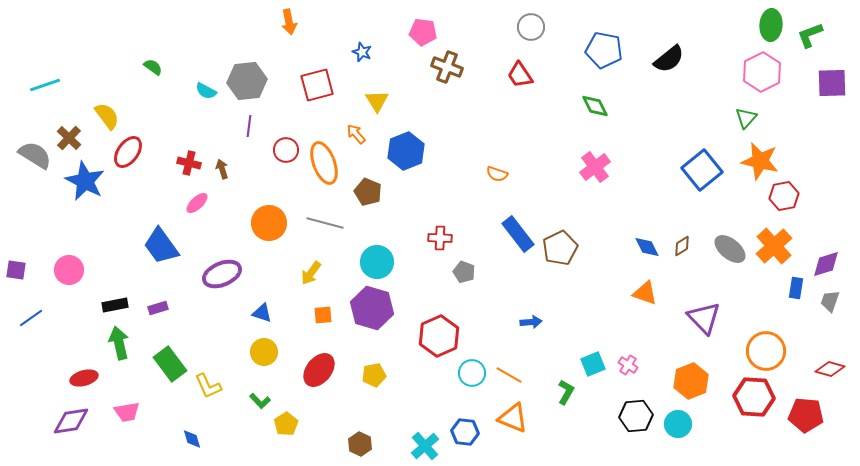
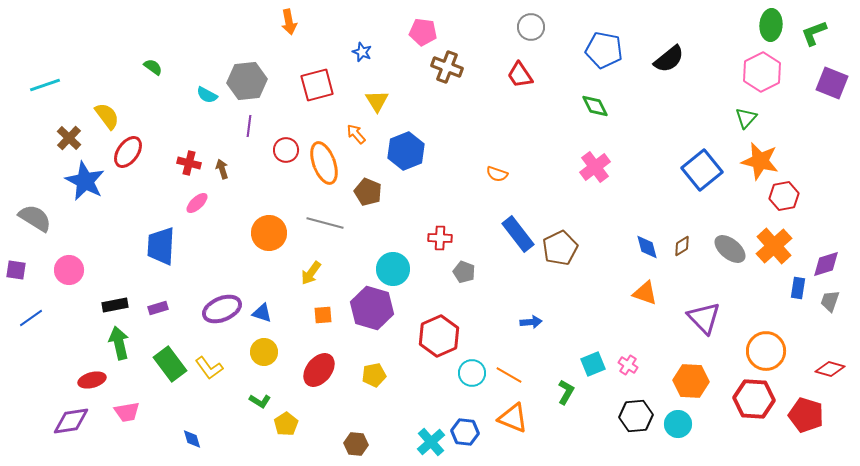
green L-shape at (810, 35): moved 4 px right, 2 px up
purple square at (832, 83): rotated 24 degrees clockwise
cyan semicircle at (206, 91): moved 1 px right, 4 px down
gray semicircle at (35, 155): moved 63 px down
orange circle at (269, 223): moved 10 px down
blue trapezoid at (161, 246): rotated 39 degrees clockwise
blue diamond at (647, 247): rotated 12 degrees clockwise
cyan circle at (377, 262): moved 16 px right, 7 px down
purple ellipse at (222, 274): moved 35 px down
blue rectangle at (796, 288): moved 2 px right
red ellipse at (84, 378): moved 8 px right, 2 px down
orange hexagon at (691, 381): rotated 24 degrees clockwise
yellow L-shape at (208, 386): moved 1 px right, 18 px up; rotated 12 degrees counterclockwise
red hexagon at (754, 397): moved 2 px down
green L-shape at (260, 401): rotated 15 degrees counterclockwise
red pentagon at (806, 415): rotated 12 degrees clockwise
brown hexagon at (360, 444): moved 4 px left; rotated 20 degrees counterclockwise
cyan cross at (425, 446): moved 6 px right, 4 px up
